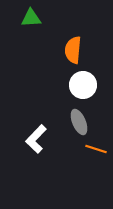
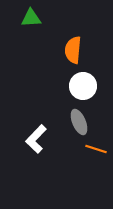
white circle: moved 1 px down
